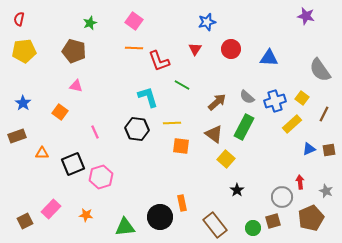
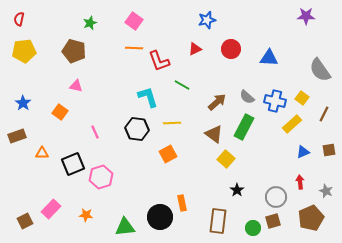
purple star at (306, 16): rotated 12 degrees counterclockwise
blue star at (207, 22): moved 2 px up
red triangle at (195, 49): rotated 32 degrees clockwise
blue cross at (275, 101): rotated 30 degrees clockwise
orange square at (181, 146): moved 13 px left, 8 px down; rotated 36 degrees counterclockwise
blue triangle at (309, 149): moved 6 px left, 3 px down
gray circle at (282, 197): moved 6 px left
brown rectangle at (215, 225): moved 3 px right, 4 px up; rotated 45 degrees clockwise
